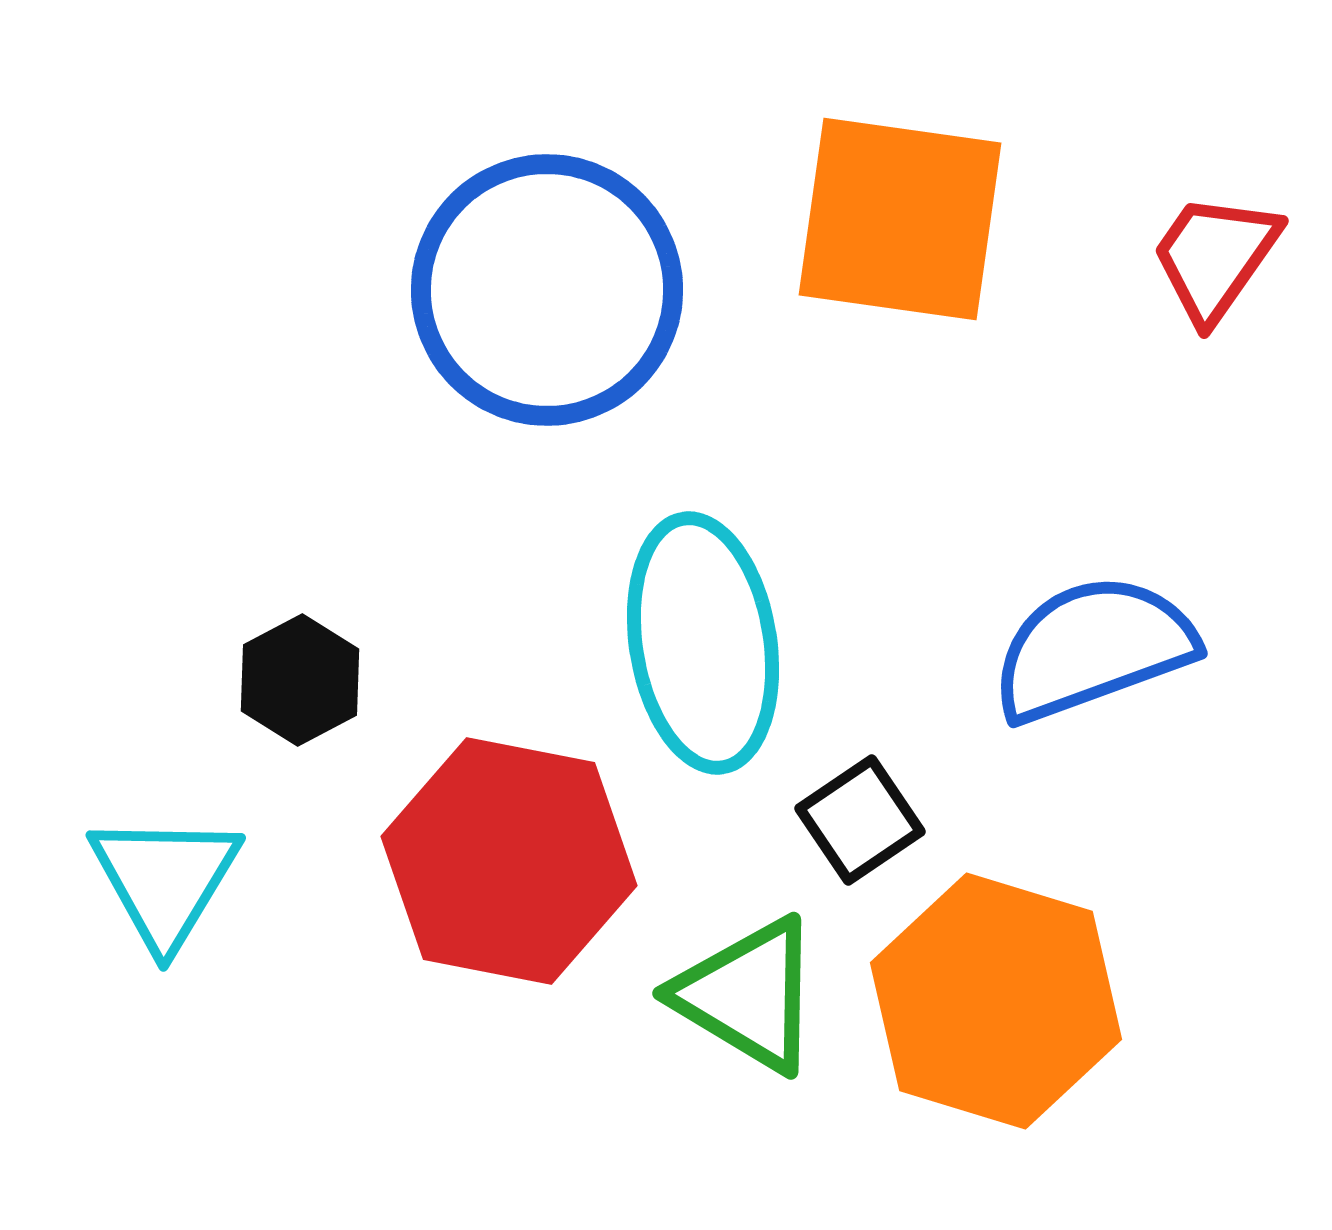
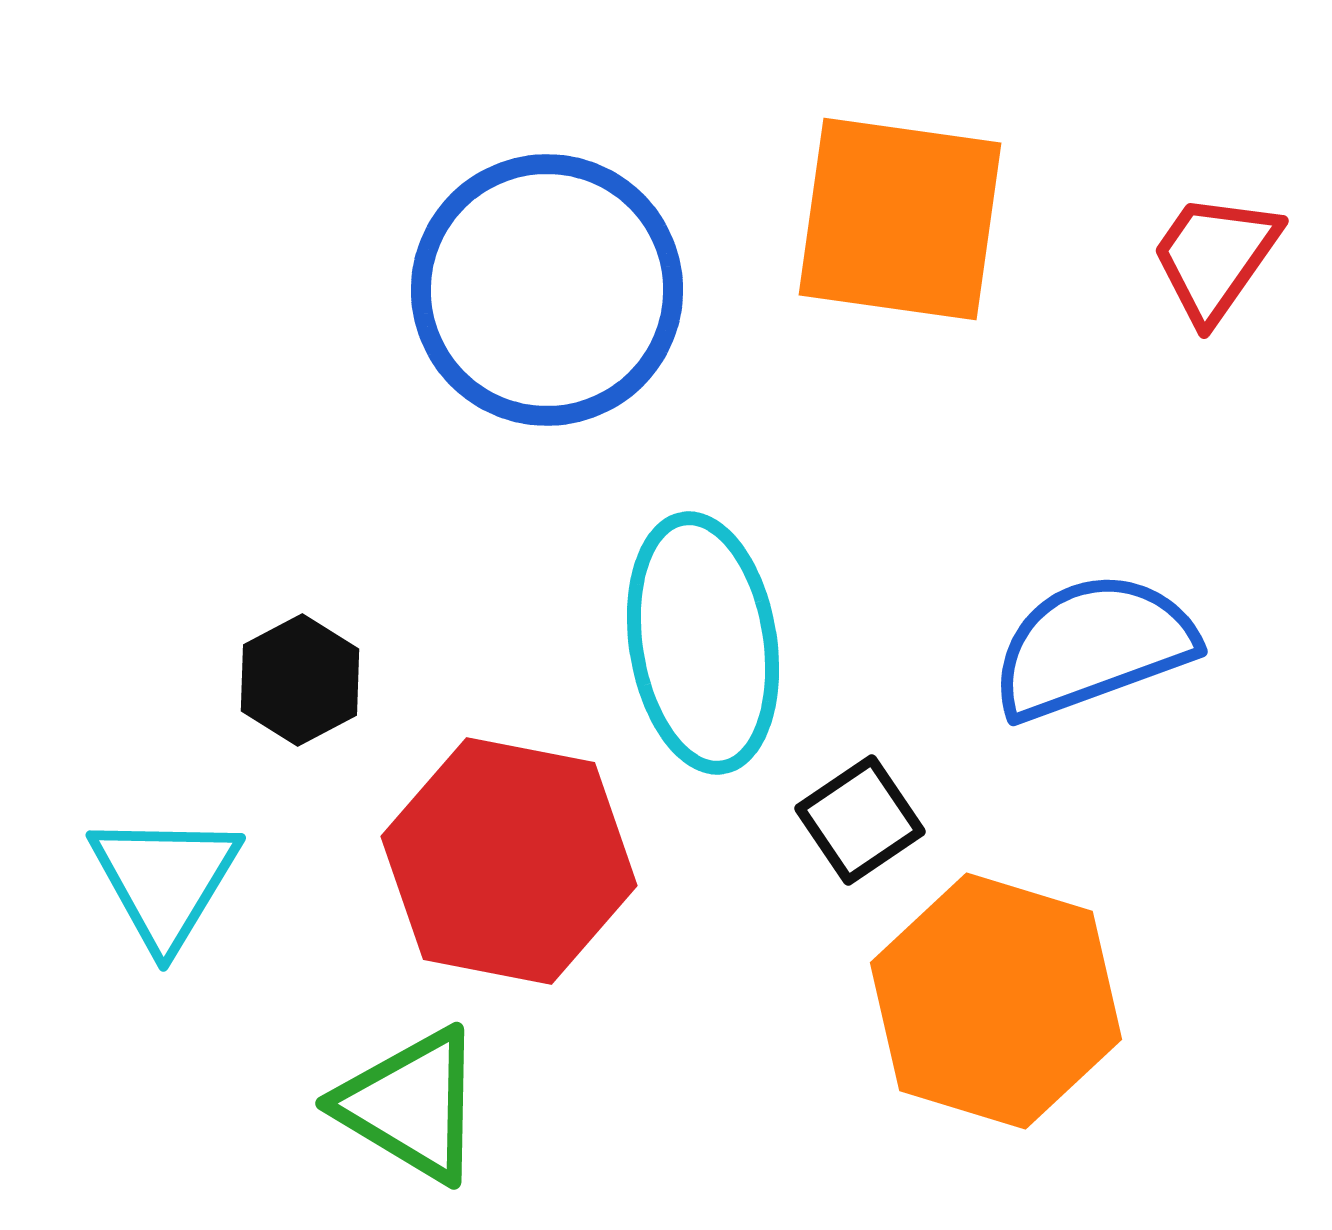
blue semicircle: moved 2 px up
green triangle: moved 337 px left, 110 px down
